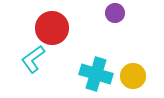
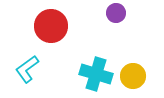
purple circle: moved 1 px right
red circle: moved 1 px left, 2 px up
cyan L-shape: moved 6 px left, 10 px down
